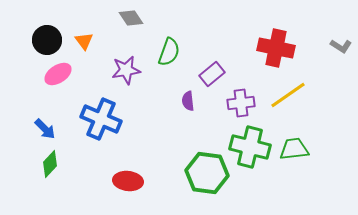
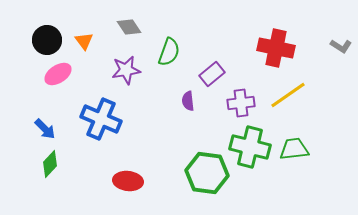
gray diamond: moved 2 px left, 9 px down
